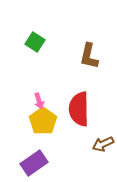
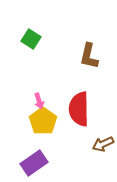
green square: moved 4 px left, 3 px up
